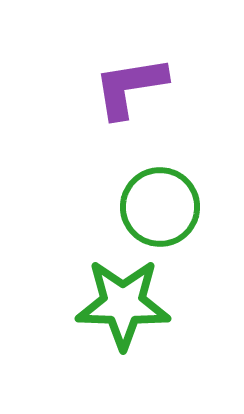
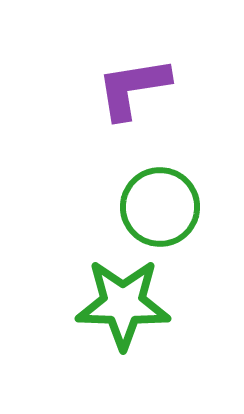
purple L-shape: moved 3 px right, 1 px down
